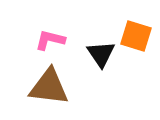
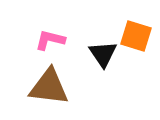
black triangle: moved 2 px right
